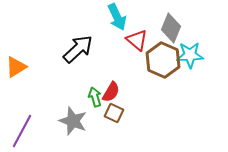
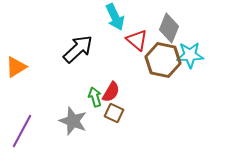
cyan arrow: moved 2 px left
gray diamond: moved 2 px left
brown hexagon: rotated 12 degrees counterclockwise
